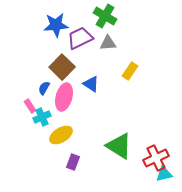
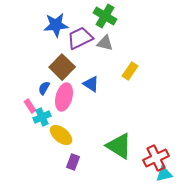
gray triangle: moved 3 px left; rotated 18 degrees clockwise
yellow ellipse: rotated 70 degrees clockwise
